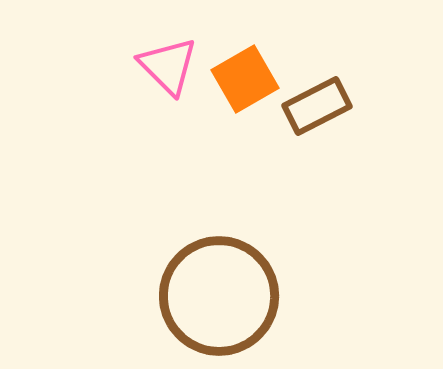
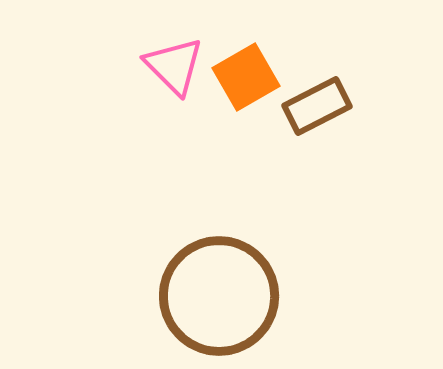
pink triangle: moved 6 px right
orange square: moved 1 px right, 2 px up
